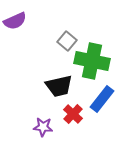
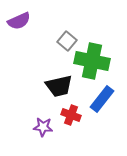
purple semicircle: moved 4 px right
red cross: moved 2 px left, 1 px down; rotated 24 degrees counterclockwise
